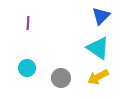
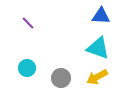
blue triangle: rotated 48 degrees clockwise
purple line: rotated 48 degrees counterclockwise
cyan triangle: rotated 15 degrees counterclockwise
yellow arrow: moved 1 px left
